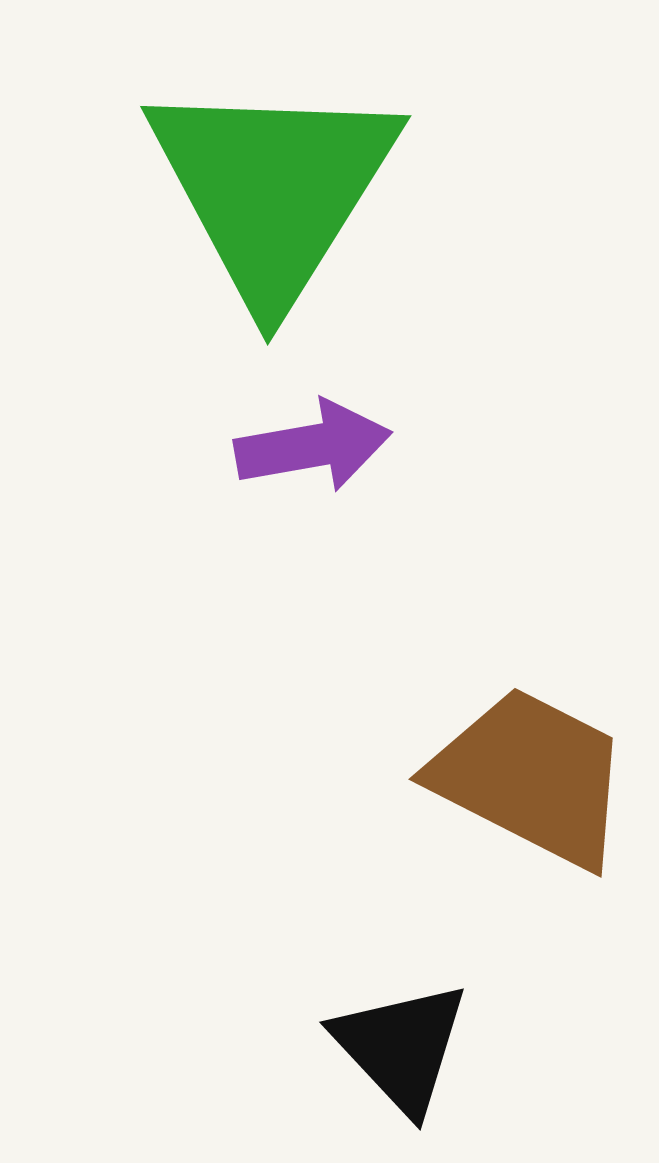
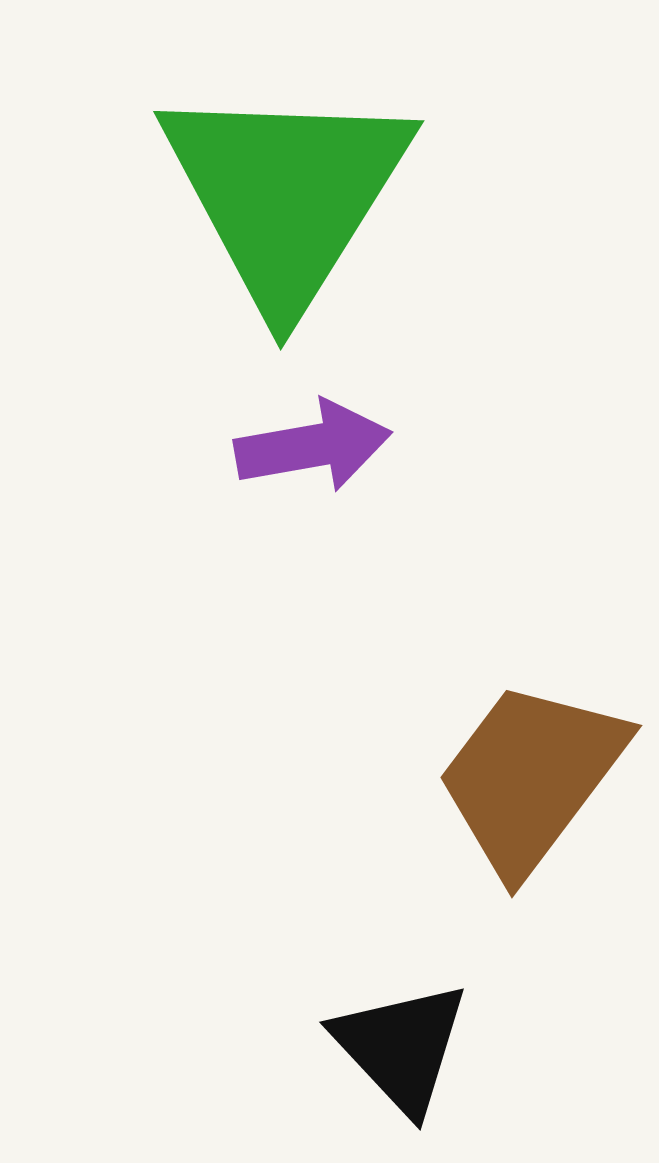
green triangle: moved 13 px right, 5 px down
brown trapezoid: rotated 80 degrees counterclockwise
